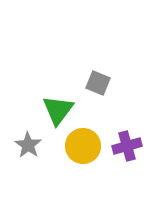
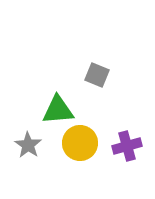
gray square: moved 1 px left, 8 px up
green triangle: rotated 48 degrees clockwise
yellow circle: moved 3 px left, 3 px up
